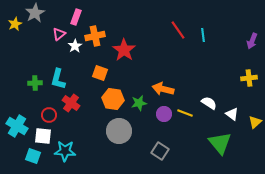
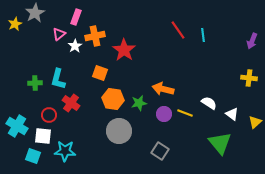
yellow cross: rotated 14 degrees clockwise
